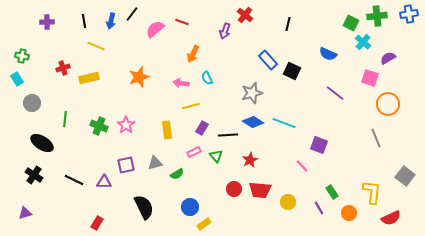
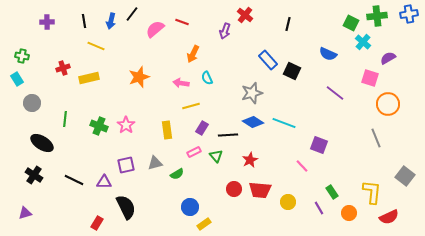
black semicircle at (144, 207): moved 18 px left
red semicircle at (391, 218): moved 2 px left, 1 px up
